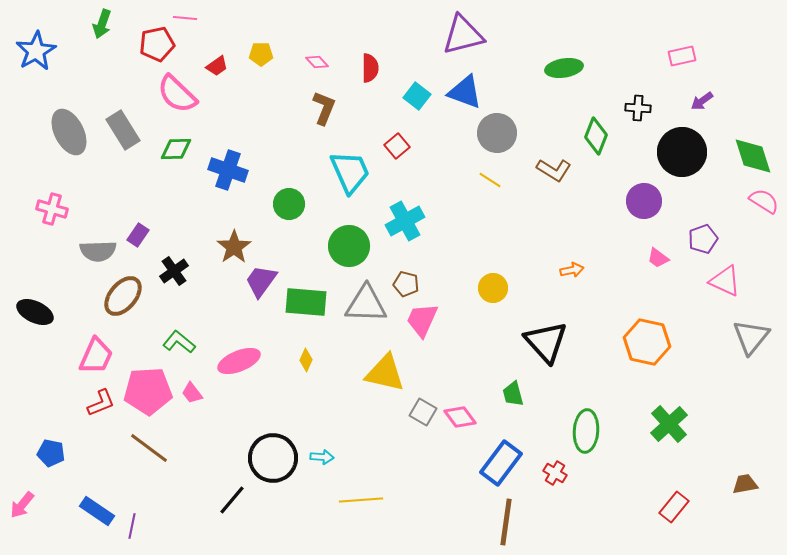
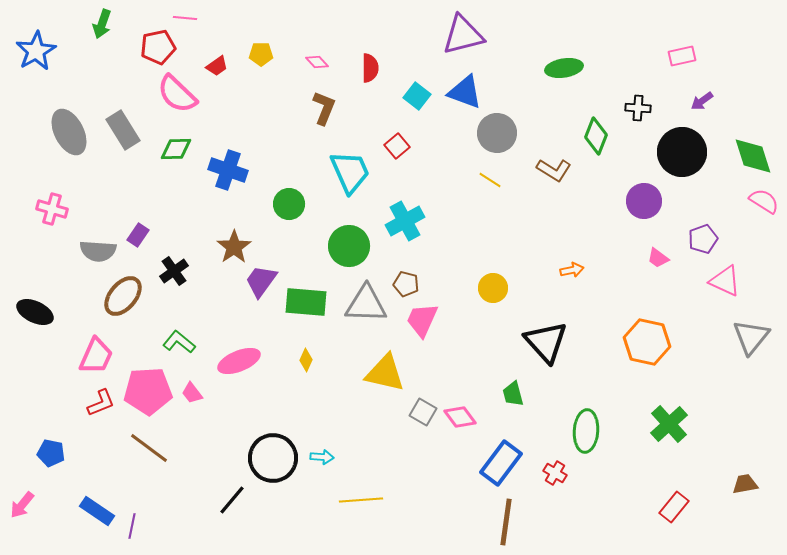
red pentagon at (157, 44): moved 1 px right, 3 px down
gray semicircle at (98, 251): rotated 6 degrees clockwise
